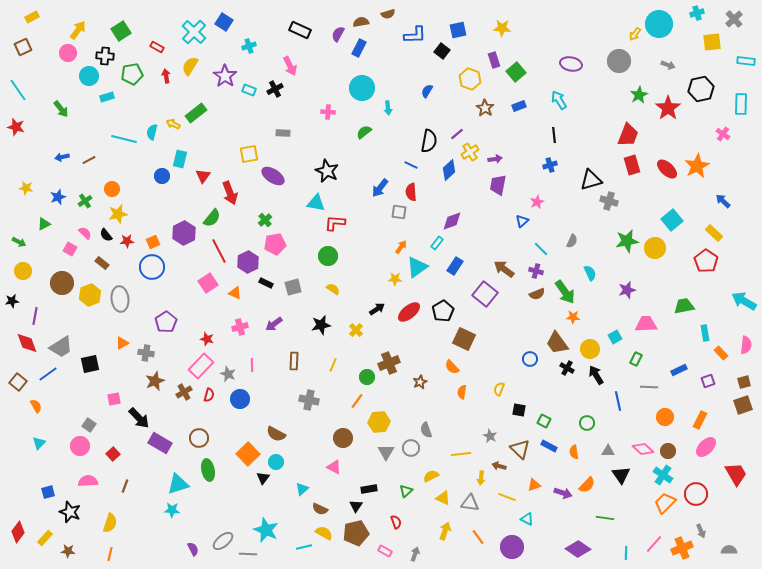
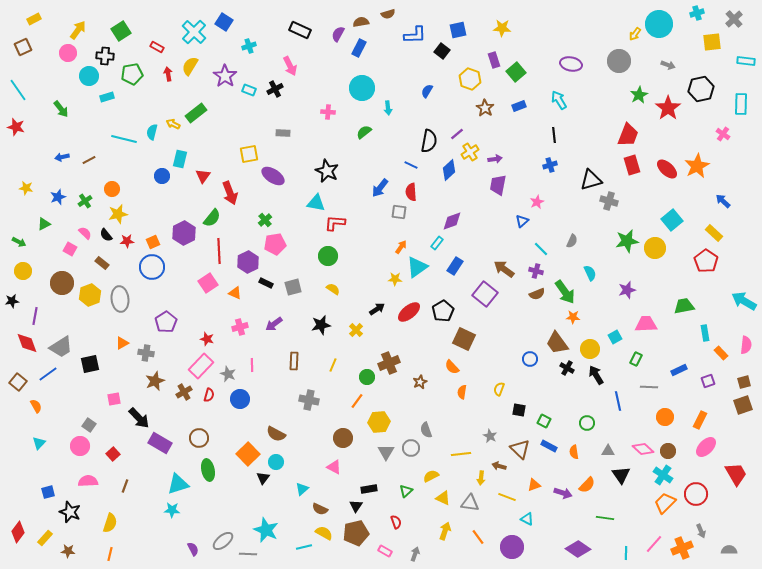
yellow rectangle at (32, 17): moved 2 px right, 2 px down
red arrow at (166, 76): moved 2 px right, 2 px up
red line at (219, 251): rotated 25 degrees clockwise
